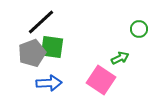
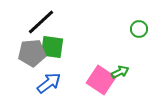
gray pentagon: rotated 16 degrees clockwise
green arrow: moved 14 px down
blue arrow: rotated 35 degrees counterclockwise
